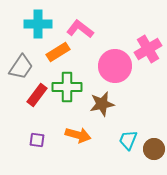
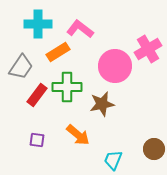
orange arrow: rotated 25 degrees clockwise
cyan trapezoid: moved 15 px left, 20 px down
